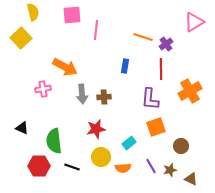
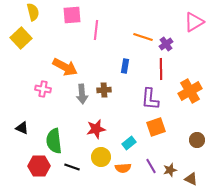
pink cross: rotated 21 degrees clockwise
brown cross: moved 7 px up
brown circle: moved 16 px right, 6 px up
